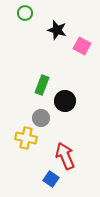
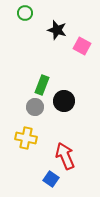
black circle: moved 1 px left
gray circle: moved 6 px left, 11 px up
